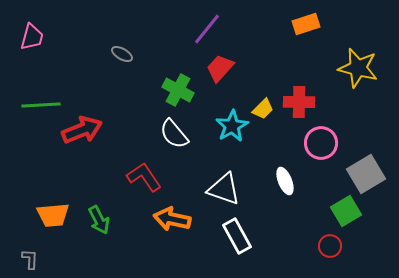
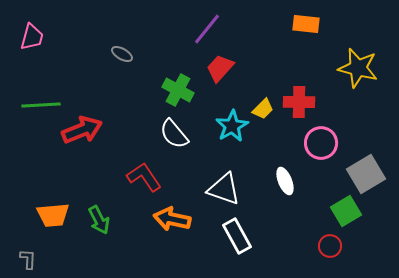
orange rectangle: rotated 24 degrees clockwise
gray L-shape: moved 2 px left
